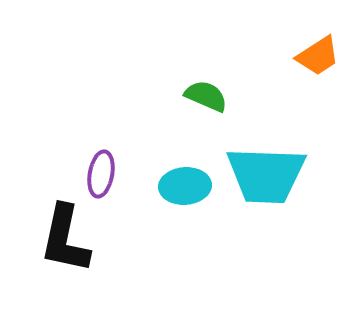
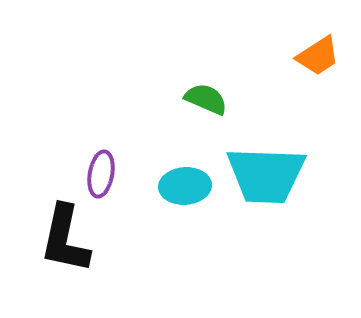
green semicircle: moved 3 px down
